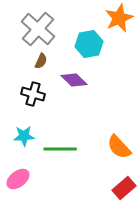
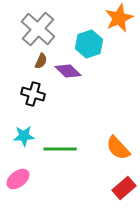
cyan hexagon: rotated 8 degrees counterclockwise
purple diamond: moved 6 px left, 9 px up
orange semicircle: moved 1 px left, 1 px down
